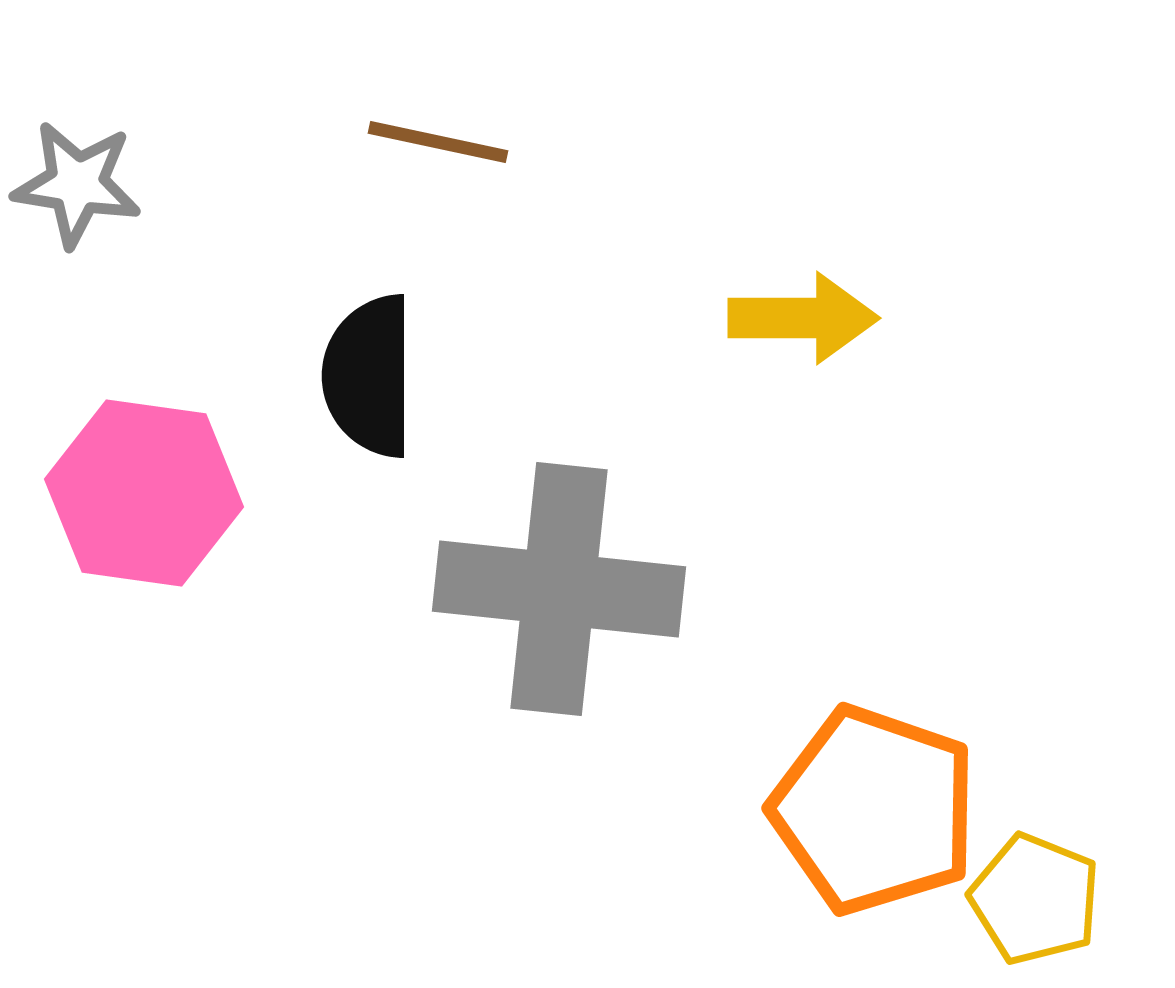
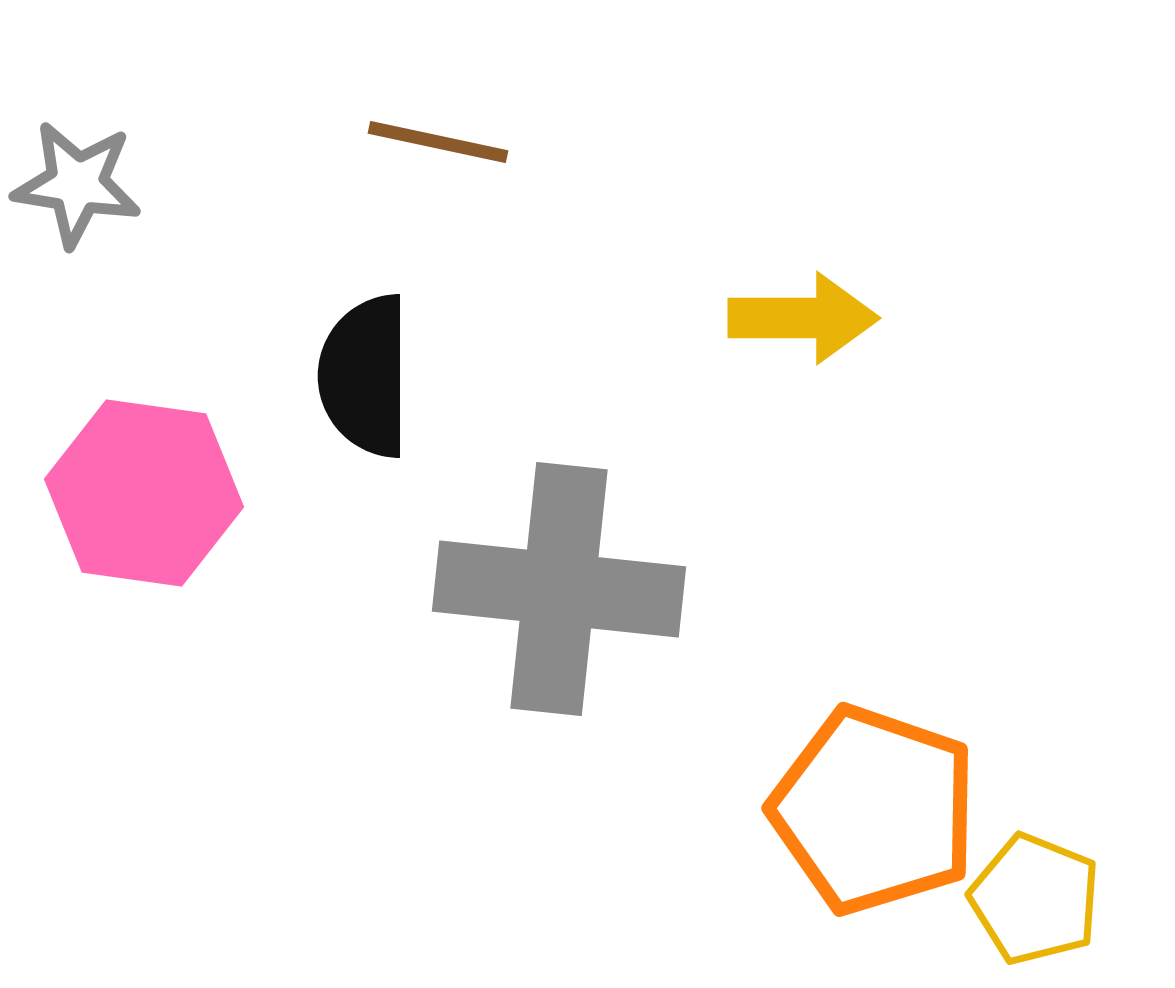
black semicircle: moved 4 px left
